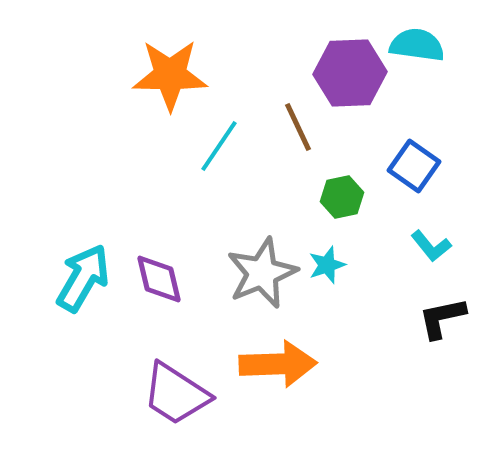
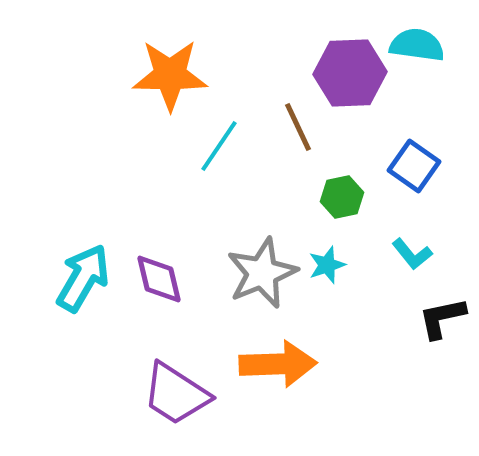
cyan L-shape: moved 19 px left, 8 px down
